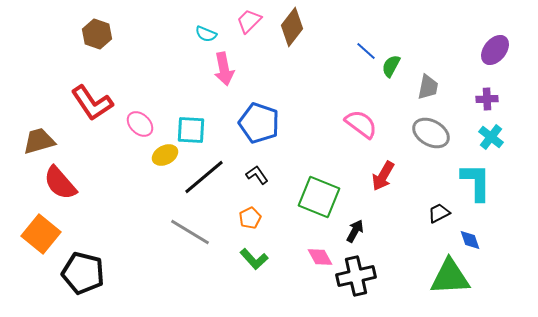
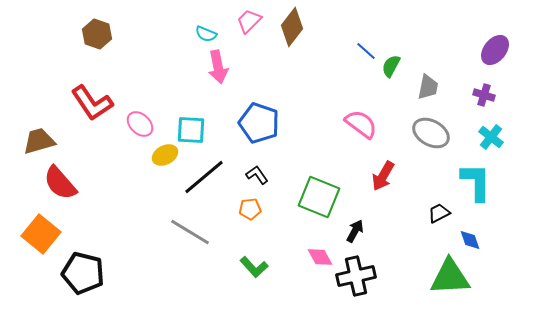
pink arrow: moved 6 px left, 2 px up
purple cross: moved 3 px left, 4 px up; rotated 20 degrees clockwise
orange pentagon: moved 9 px up; rotated 20 degrees clockwise
green L-shape: moved 8 px down
